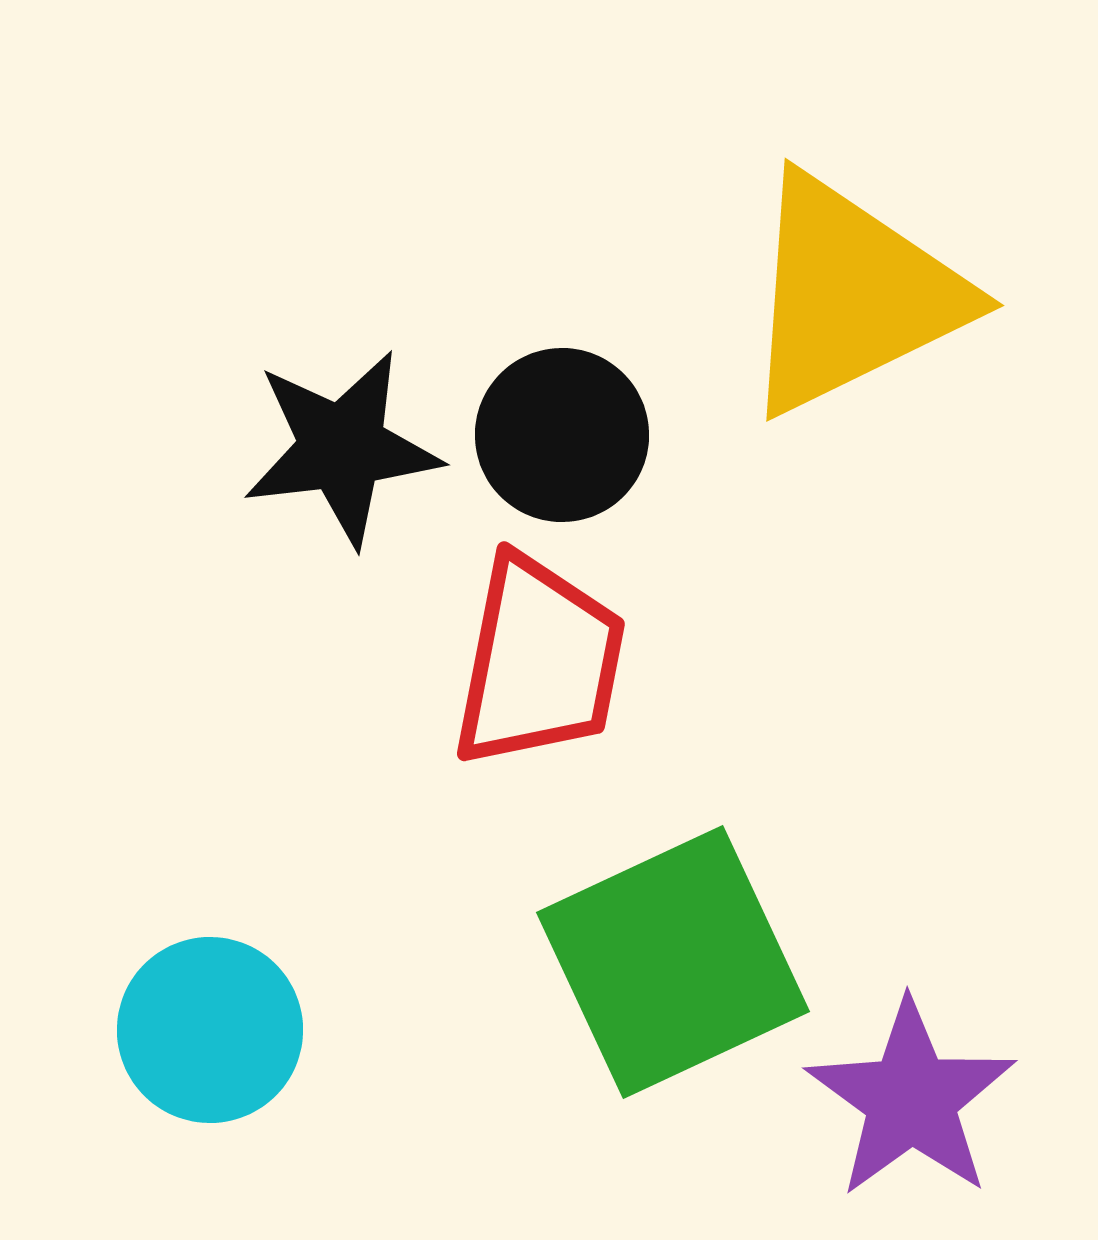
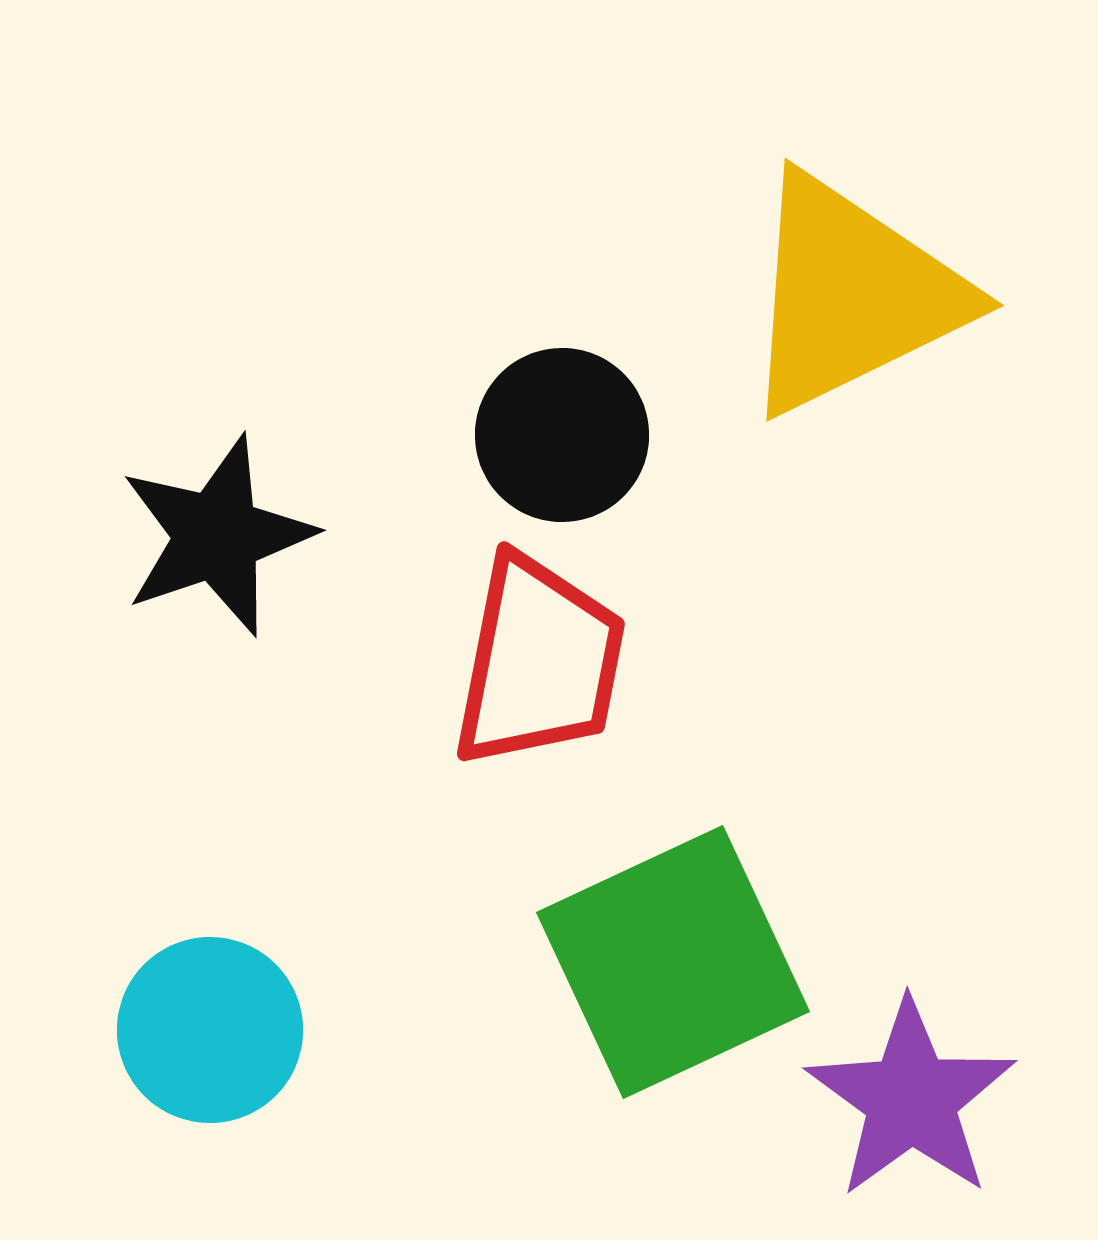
black star: moved 125 px left, 88 px down; rotated 12 degrees counterclockwise
